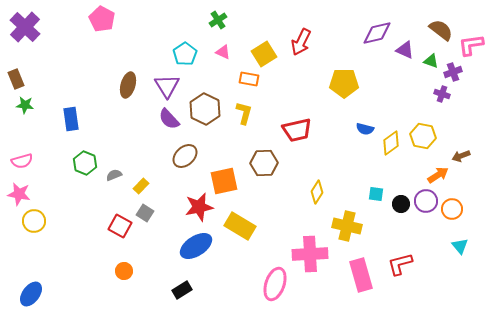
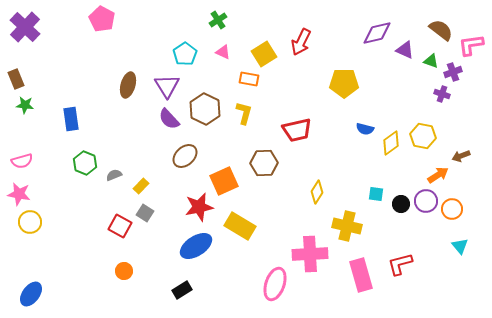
orange square at (224, 181): rotated 12 degrees counterclockwise
yellow circle at (34, 221): moved 4 px left, 1 px down
